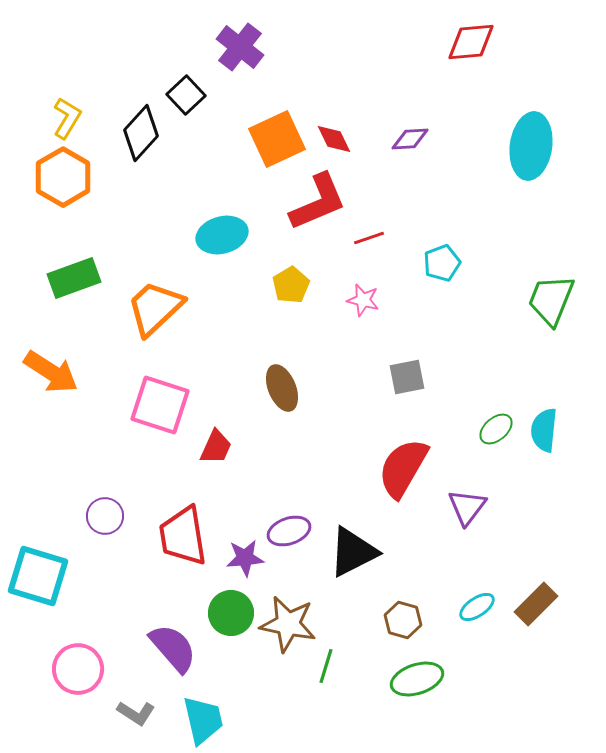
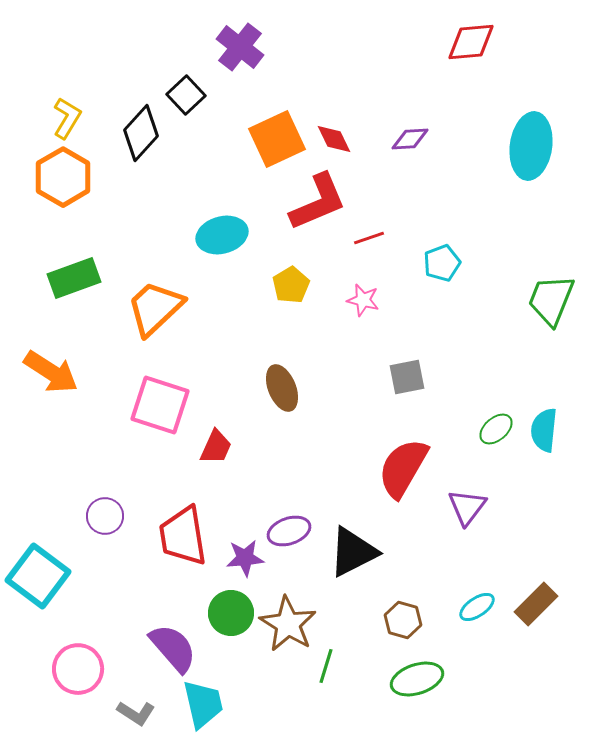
cyan square at (38, 576): rotated 20 degrees clockwise
brown star at (288, 624): rotated 20 degrees clockwise
cyan trapezoid at (203, 720): moved 16 px up
